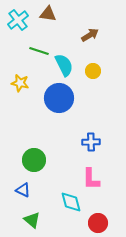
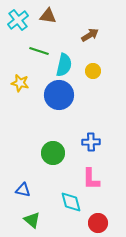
brown triangle: moved 2 px down
cyan semicircle: rotated 40 degrees clockwise
blue circle: moved 3 px up
green circle: moved 19 px right, 7 px up
blue triangle: rotated 14 degrees counterclockwise
